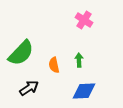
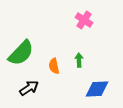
orange semicircle: moved 1 px down
blue diamond: moved 13 px right, 2 px up
